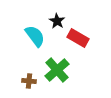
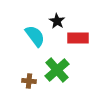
red rectangle: rotated 30 degrees counterclockwise
